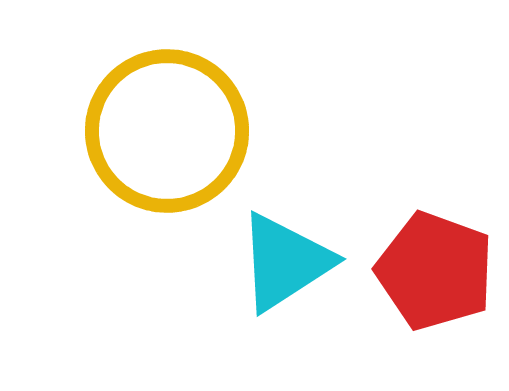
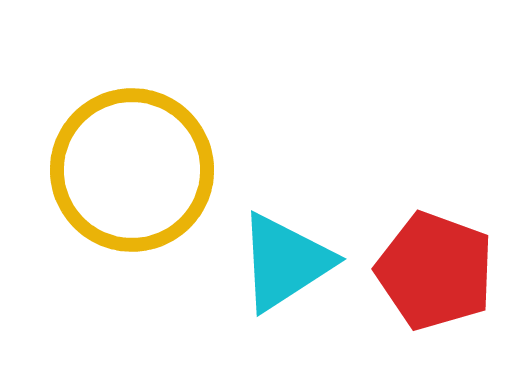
yellow circle: moved 35 px left, 39 px down
